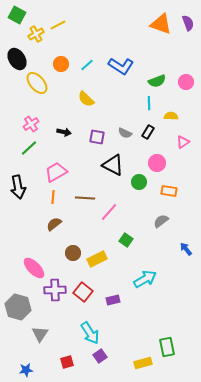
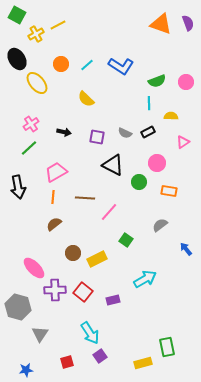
black rectangle at (148, 132): rotated 32 degrees clockwise
gray semicircle at (161, 221): moved 1 px left, 4 px down
